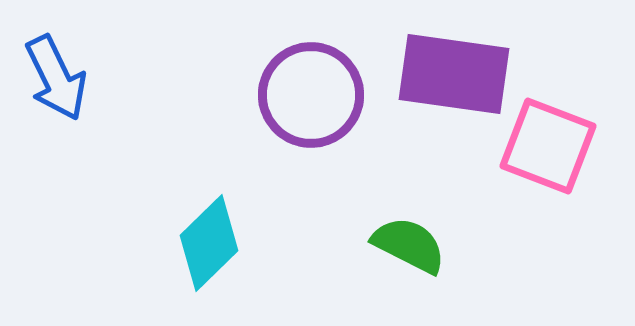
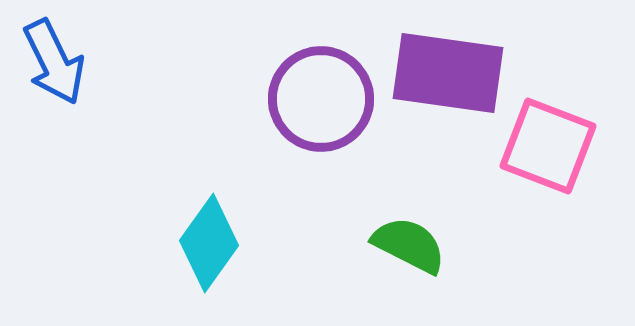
purple rectangle: moved 6 px left, 1 px up
blue arrow: moved 2 px left, 16 px up
purple circle: moved 10 px right, 4 px down
cyan diamond: rotated 10 degrees counterclockwise
